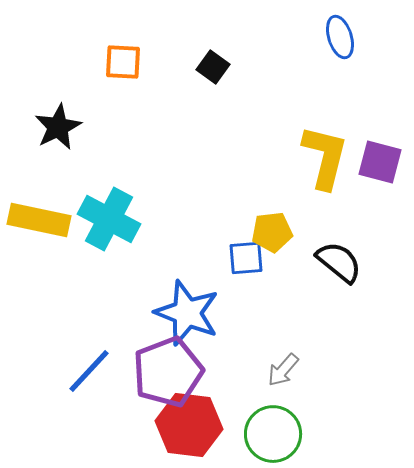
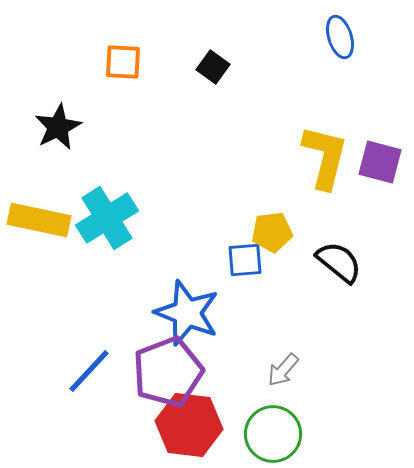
cyan cross: moved 2 px left, 1 px up; rotated 30 degrees clockwise
blue square: moved 1 px left, 2 px down
